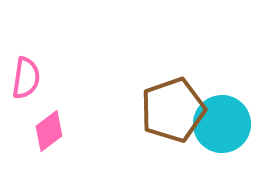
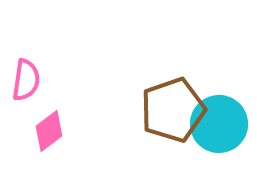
pink semicircle: moved 2 px down
cyan circle: moved 3 px left
